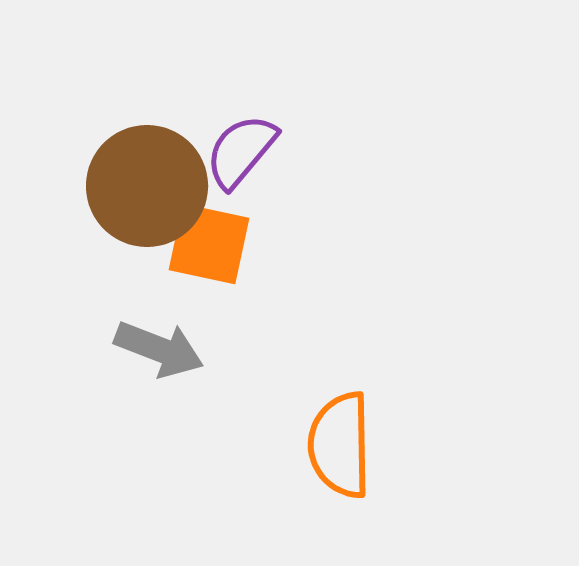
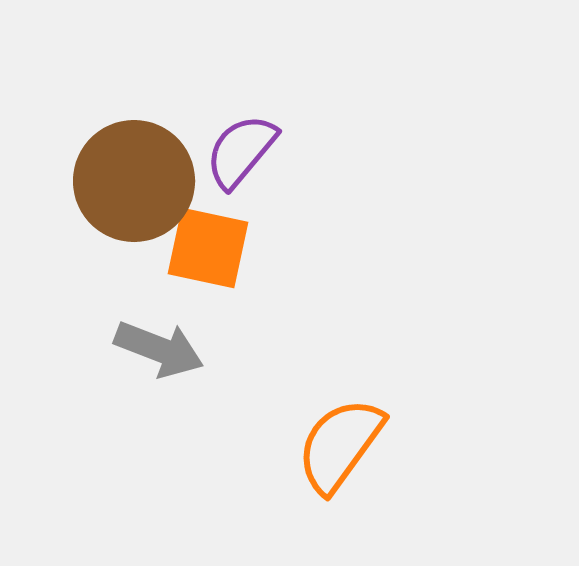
brown circle: moved 13 px left, 5 px up
orange square: moved 1 px left, 4 px down
orange semicircle: rotated 37 degrees clockwise
